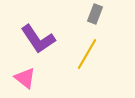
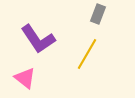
gray rectangle: moved 3 px right
